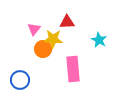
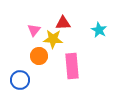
red triangle: moved 4 px left, 1 px down
pink triangle: moved 1 px down
cyan star: moved 10 px up
orange circle: moved 4 px left, 7 px down
pink rectangle: moved 1 px left, 3 px up
